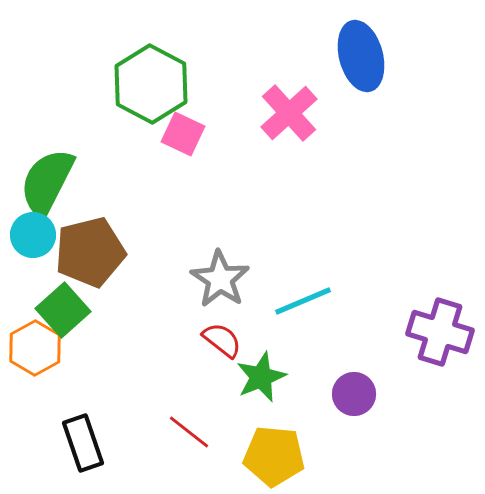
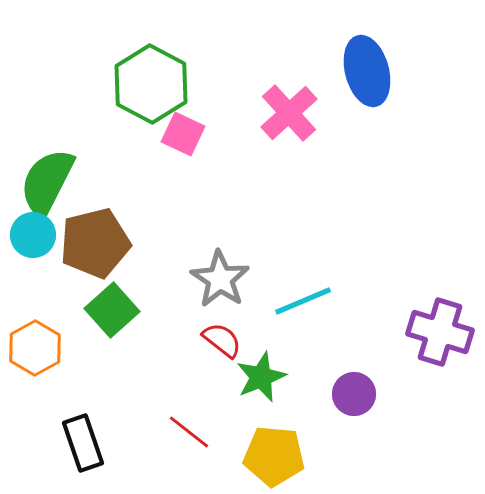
blue ellipse: moved 6 px right, 15 px down
brown pentagon: moved 5 px right, 9 px up
green square: moved 49 px right
